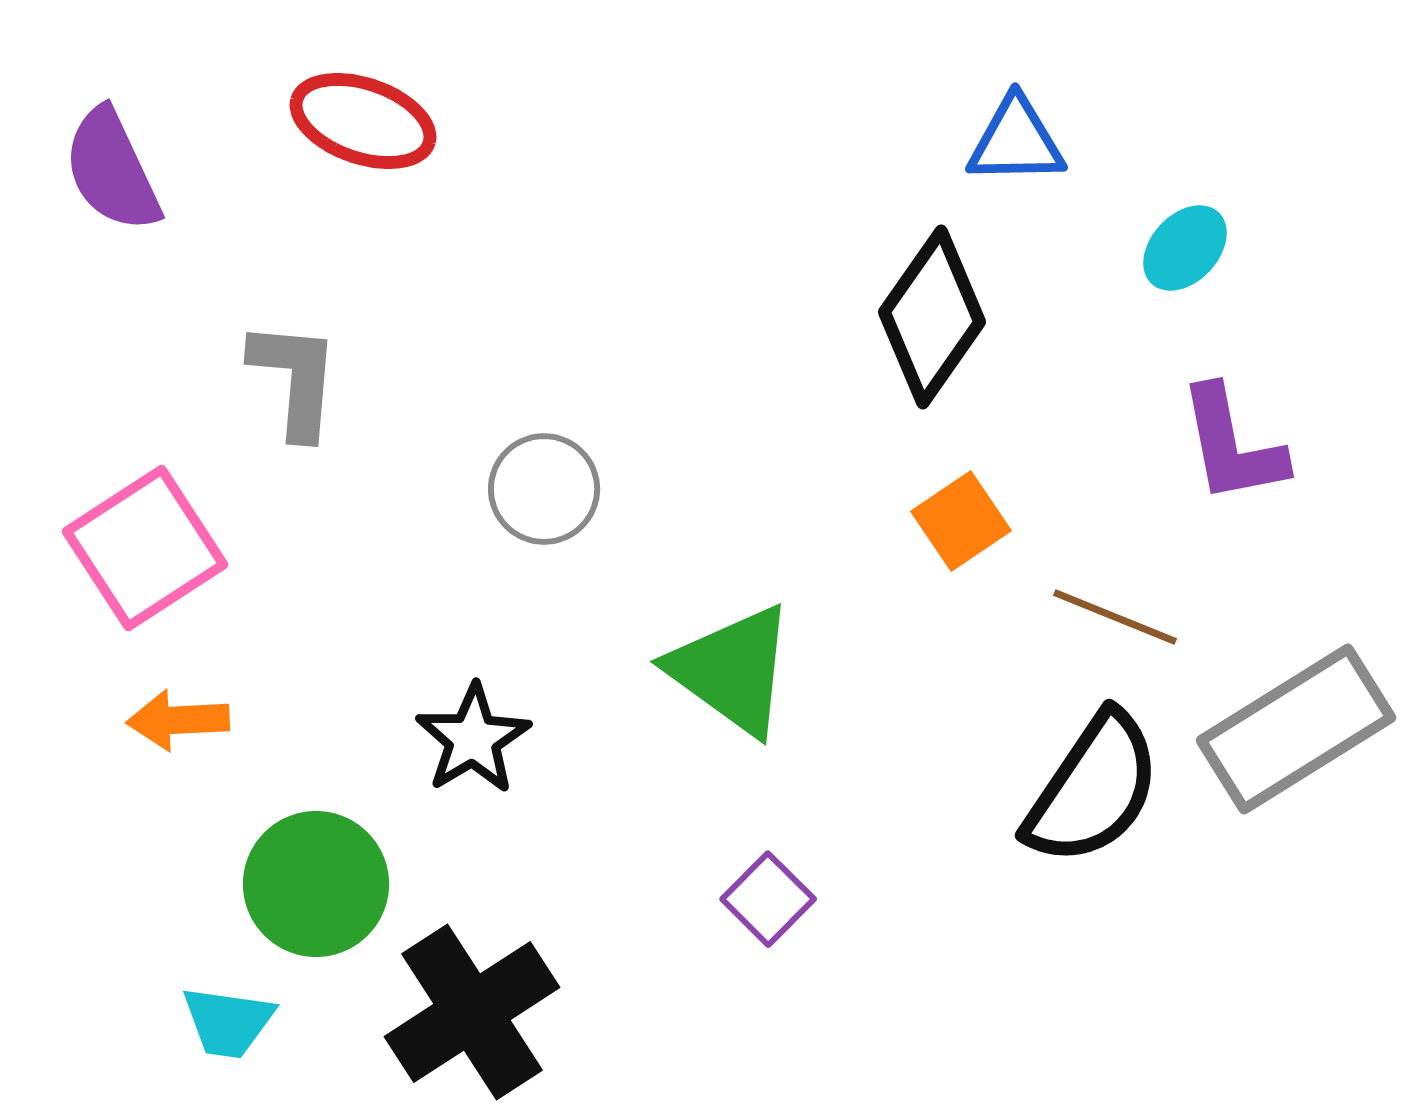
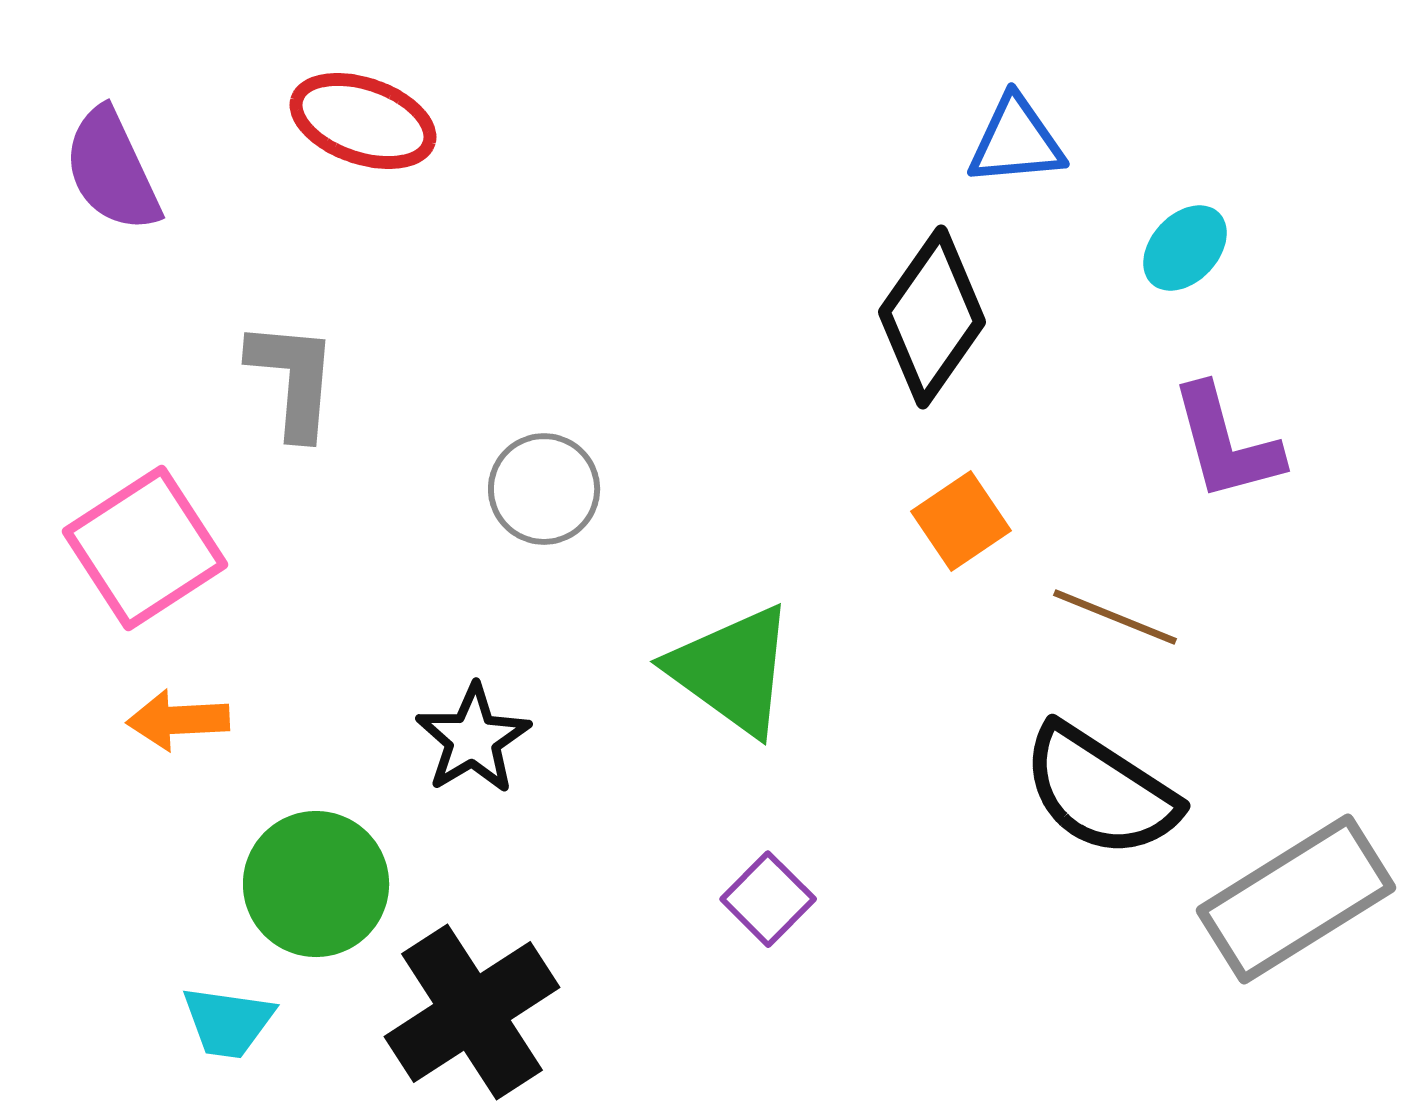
blue triangle: rotated 4 degrees counterclockwise
gray L-shape: moved 2 px left
purple L-shape: moved 6 px left, 2 px up; rotated 4 degrees counterclockwise
gray rectangle: moved 170 px down
black semicircle: moved 7 px right, 2 px down; rotated 89 degrees clockwise
